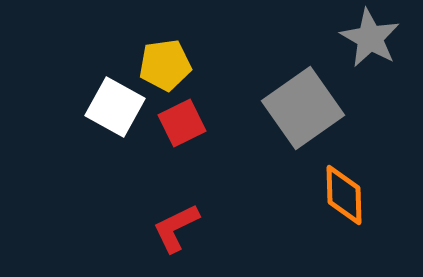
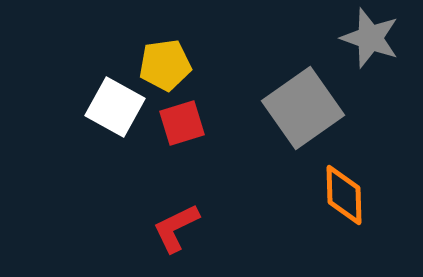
gray star: rotated 10 degrees counterclockwise
red square: rotated 9 degrees clockwise
